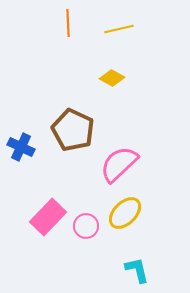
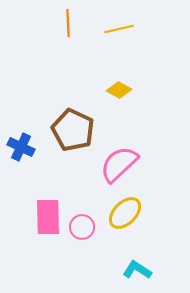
yellow diamond: moved 7 px right, 12 px down
pink rectangle: rotated 45 degrees counterclockwise
pink circle: moved 4 px left, 1 px down
cyan L-shape: rotated 44 degrees counterclockwise
